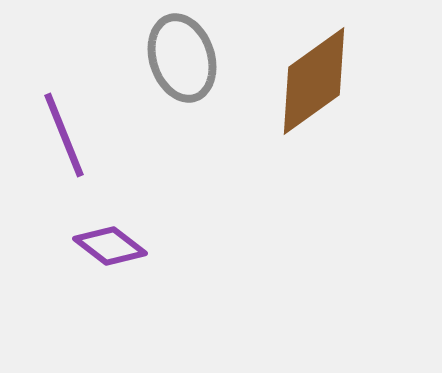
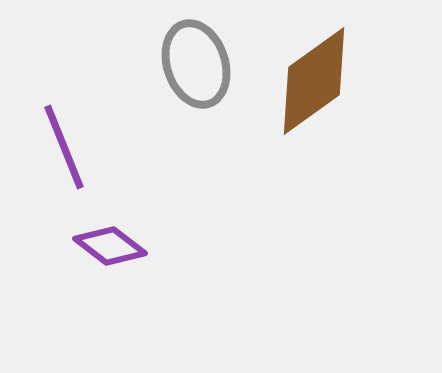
gray ellipse: moved 14 px right, 6 px down
purple line: moved 12 px down
